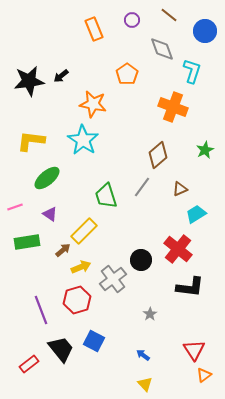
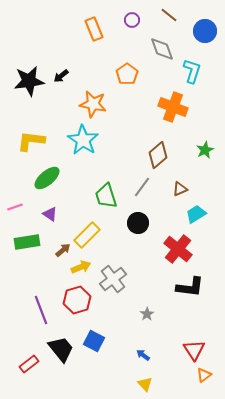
yellow rectangle: moved 3 px right, 4 px down
black circle: moved 3 px left, 37 px up
gray star: moved 3 px left
